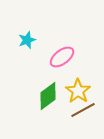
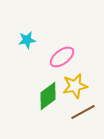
cyan star: rotated 12 degrees clockwise
yellow star: moved 3 px left, 5 px up; rotated 25 degrees clockwise
brown line: moved 2 px down
